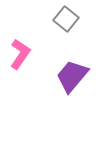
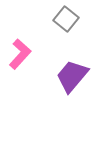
pink L-shape: rotated 8 degrees clockwise
